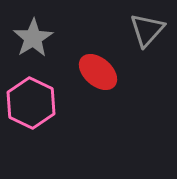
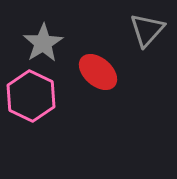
gray star: moved 10 px right, 5 px down
pink hexagon: moved 7 px up
